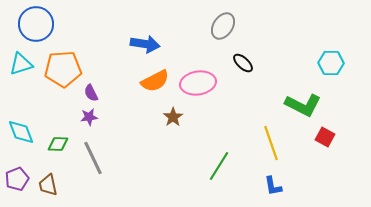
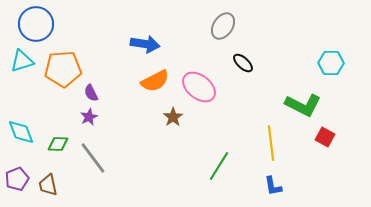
cyan triangle: moved 1 px right, 3 px up
pink ellipse: moved 1 px right, 4 px down; rotated 48 degrees clockwise
purple star: rotated 18 degrees counterclockwise
yellow line: rotated 12 degrees clockwise
gray line: rotated 12 degrees counterclockwise
